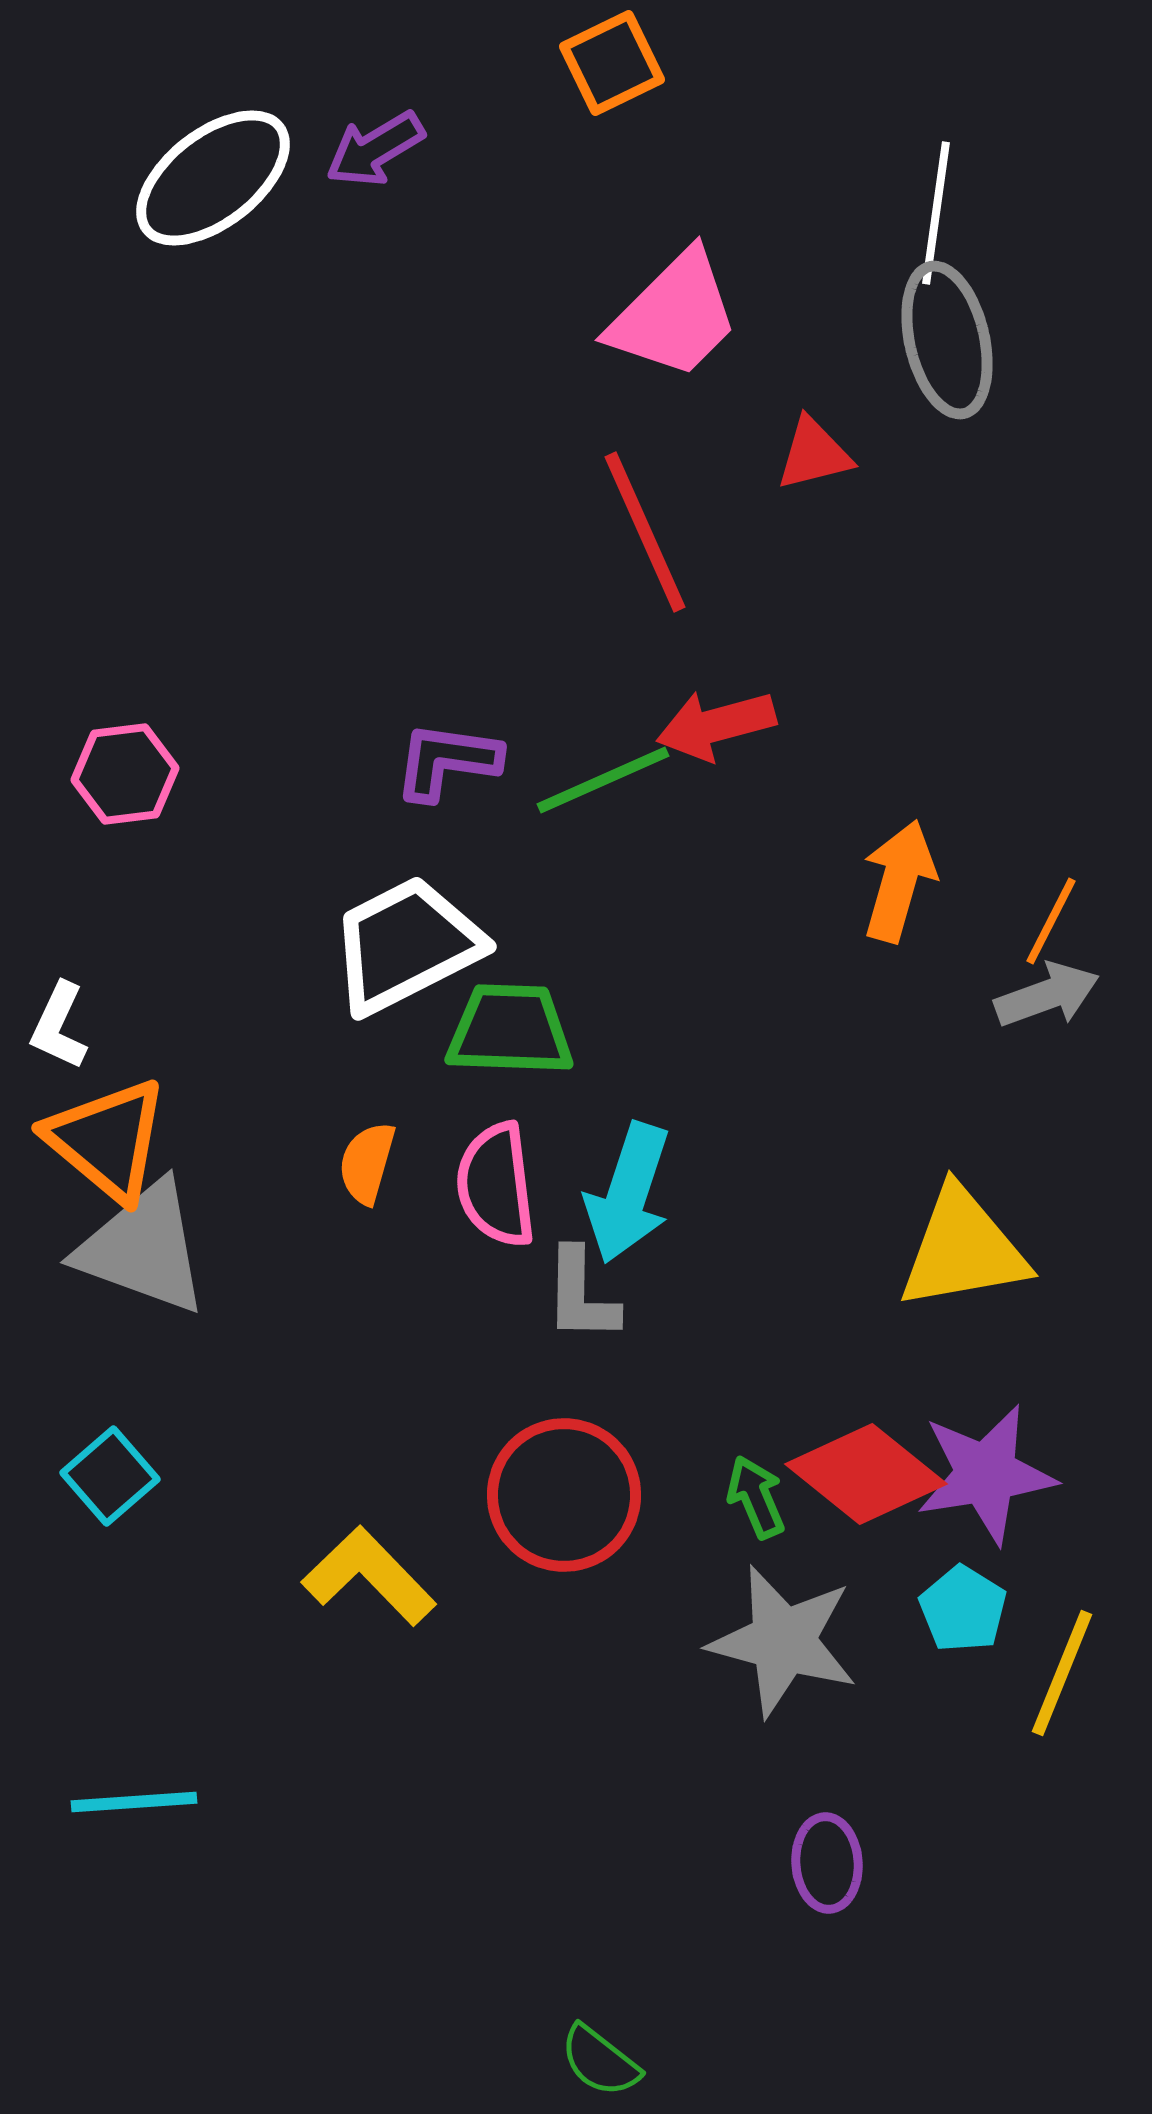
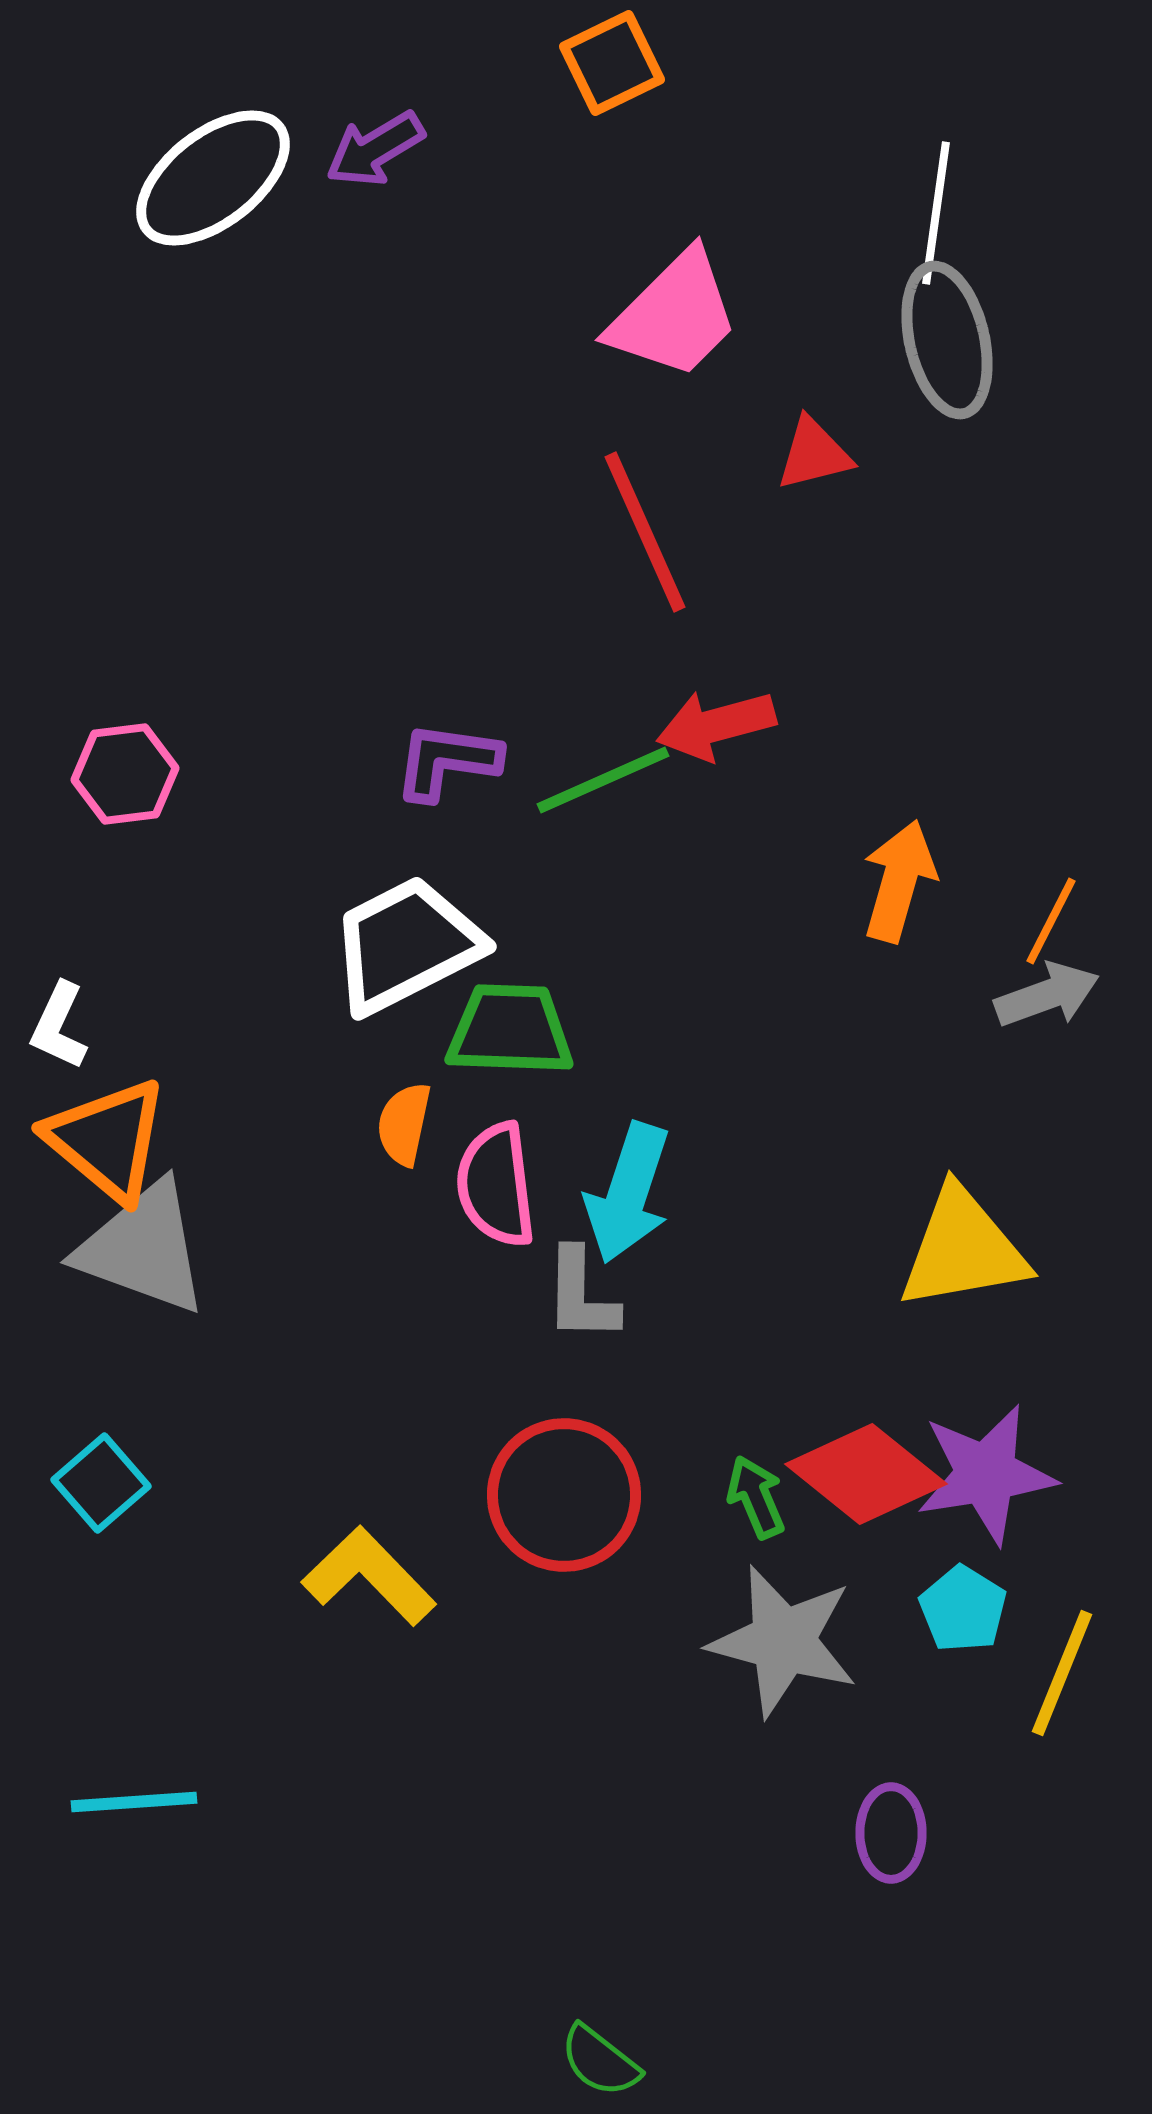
orange semicircle: moved 37 px right, 39 px up; rotated 4 degrees counterclockwise
cyan square: moved 9 px left, 7 px down
purple ellipse: moved 64 px right, 30 px up; rotated 4 degrees clockwise
